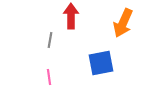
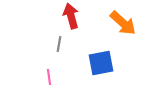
red arrow: rotated 15 degrees counterclockwise
orange arrow: rotated 72 degrees counterclockwise
gray line: moved 9 px right, 4 px down
